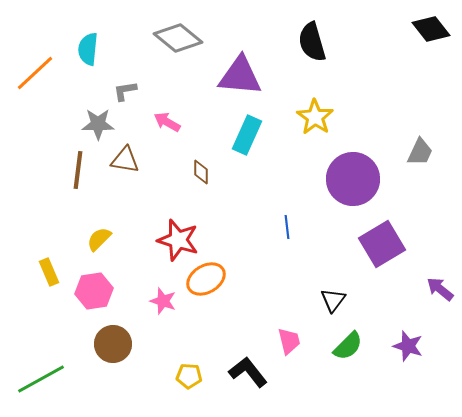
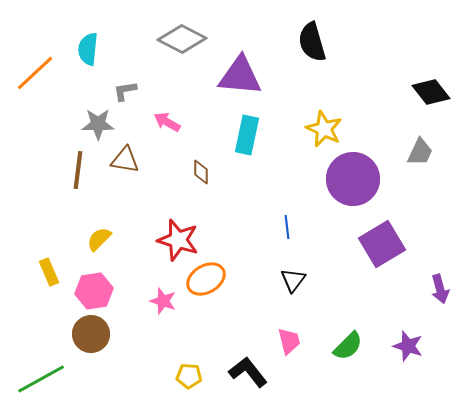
black diamond: moved 63 px down
gray diamond: moved 4 px right, 1 px down; rotated 12 degrees counterclockwise
yellow star: moved 9 px right, 12 px down; rotated 9 degrees counterclockwise
cyan rectangle: rotated 12 degrees counterclockwise
purple arrow: rotated 144 degrees counterclockwise
black triangle: moved 40 px left, 20 px up
brown circle: moved 22 px left, 10 px up
